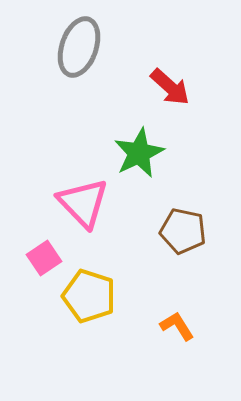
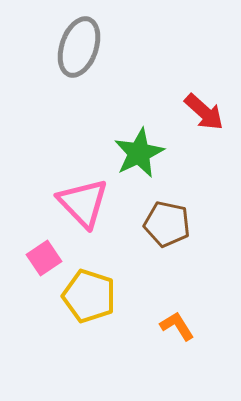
red arrow: moved 34 px right, 25 px down
brown pentagon: moved 16 px left, 7 px up
